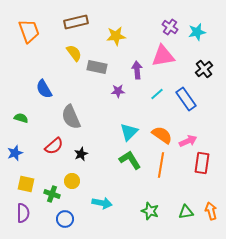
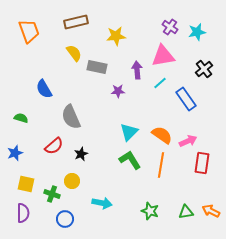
cyan line: moved 3 px right, 11 px up
orange arrow: rotated 48 degrees counterclockwise
